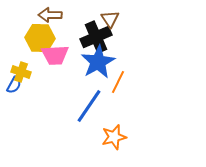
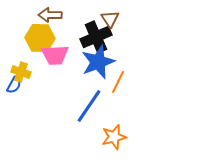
blue star: rotated 8 degrees clockwise
